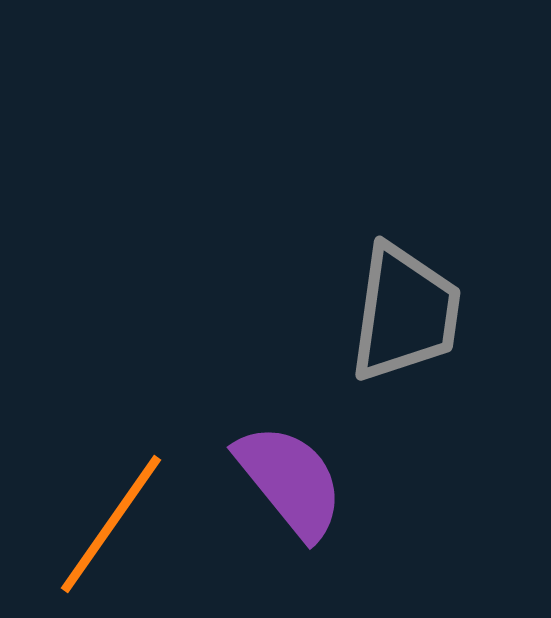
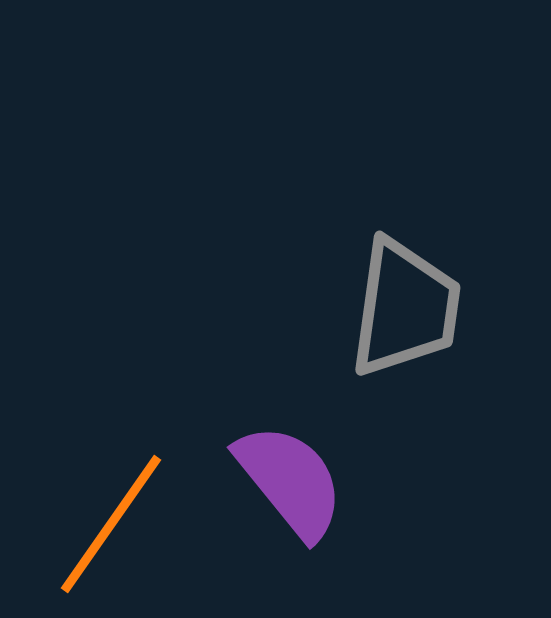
gray trapezoid: moved 5 px up
